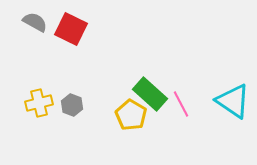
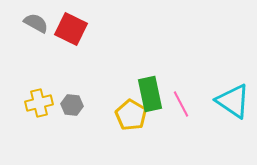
gray semicircle: moved 1 px right, 1 px down
green rectangle: rotated 36 degrees clockwise
gray hexagon: rotated 15 degrees counterclockwise
